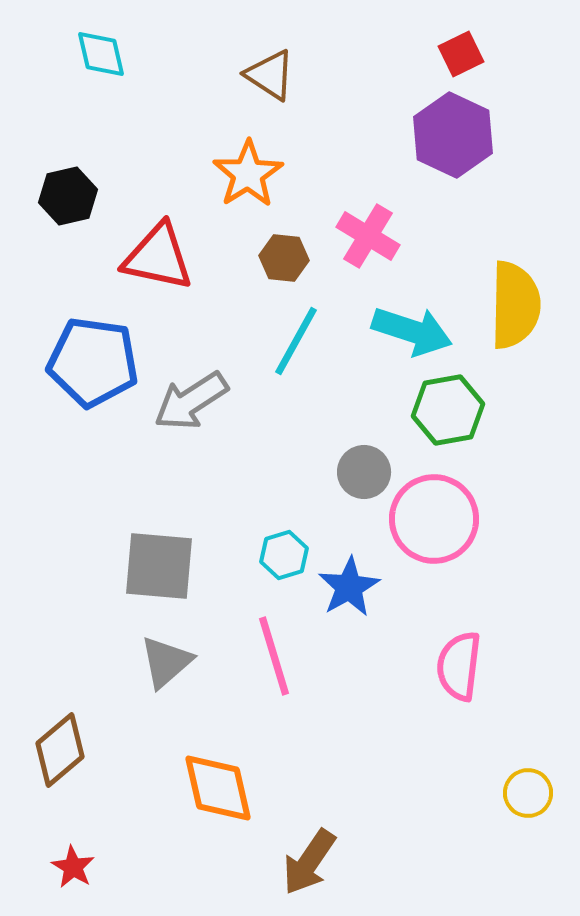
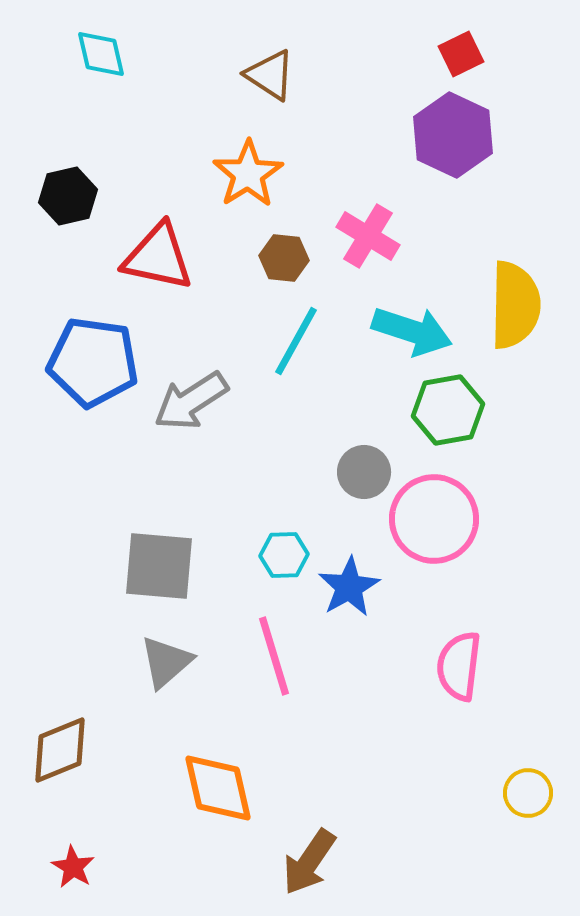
cyan hexagon: rotated 15 degrees clockwise
brown diamond: rotated 18 degrees clockwise
